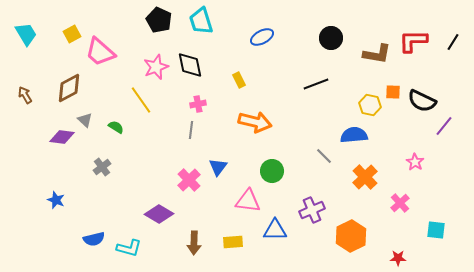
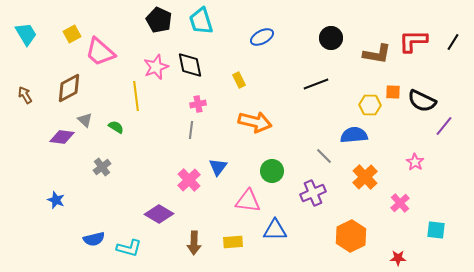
yellow line at (141, 100): moved 5 px left, 4 px up; rotated 28 degrees clockwise
yellow hexagon at (370, 105): rotated 10 degrees counterclockwise
purple cross at (312, 210): moved 1 px right, 17 px up
